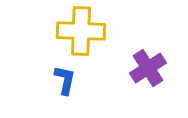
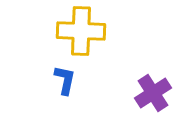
purple cross: moved 5 px right, 25 px down
